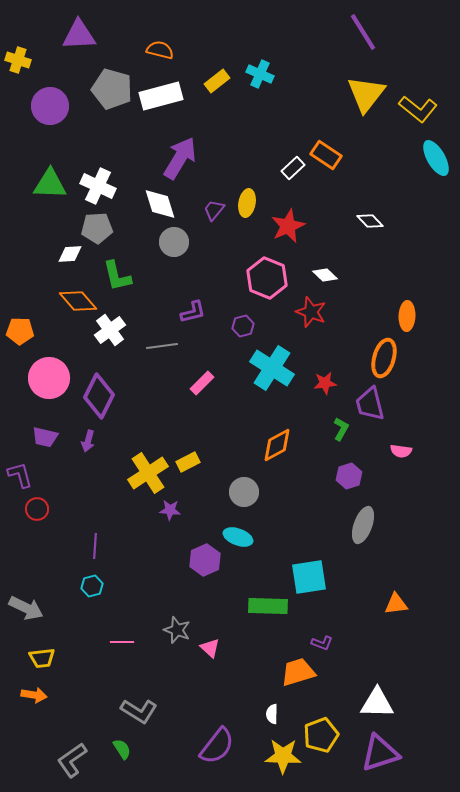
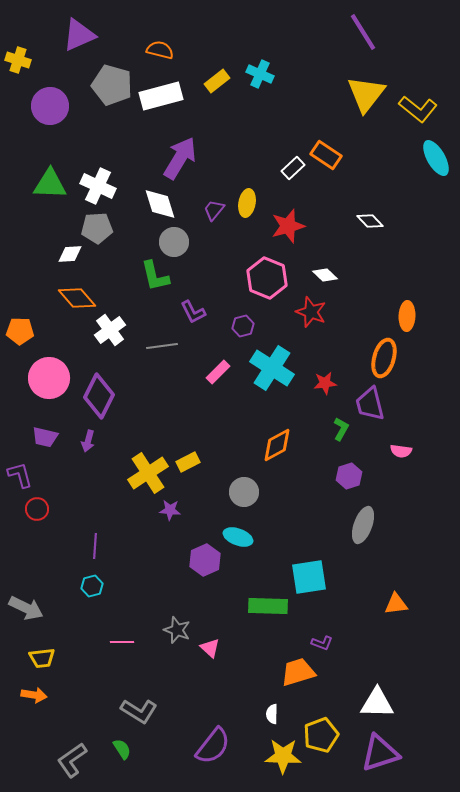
purple triangle at (79, 35): rotated 21 degrees counterclockwise
gray pentagon at (112, 89): moved 4 px up
red star at (288, 226): rotated 8 degrees clockwise
green L-shape at (117, 276): moved 38 px right
orange diamond at (78, 301): moved 1 px left, 3 px up
purple L-shape at (193, 312): rotated 76 degrees clockwise
pink rectangle at (202, 383): moved 16 px right, 11 px up
purple semicircle at (217, 746): moved 4 px left
